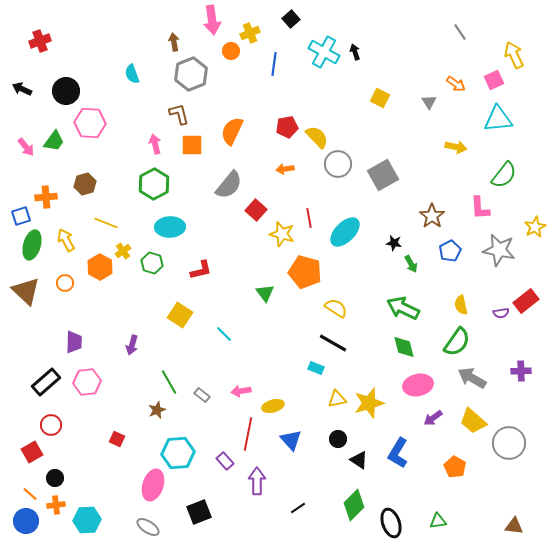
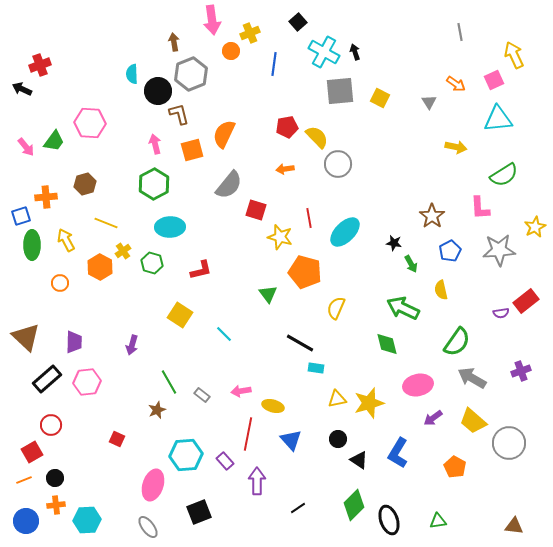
black square at (291, 19): moved 7 px right, 3 px down
gray line at (460, 32): rotated 24 degrees clockwise
red cross at (40, 41): moved 24 px down
cyan semicircle at (132, 74): rotated 18 degrees clockwise
black circle at (66, 91): moved 92 px right
orange semicircle at (232, 131): moved 8 px left, 3 px down
orange square at (192, 145): moved 5 px down; rotated 15 degrees counterclockwise
gray square at (383, 175): moved 43 px left, 84 px up; rotated 24 degrees clockwise
green semicircle at (504, 175): rotated 20 degrees clockwise
red square at (256, 210): rotated 25 degrees counterclockwise
yellow star at (282, 234): moved 2 px left, 3 px down
green ellipse at (32, 245): rotated 16 degrees counterclockwise
gray star at (499, 250): rotated 16 degrees counterclockwise
orange circle at (65, 283): moved 5 px left
brown triangle at (26, 291): moved 46 px down
green triangle at (265, 293): moved 3 px right, 1 px down
yellow semicircle at (461, 305): moved 20 px left, 15 px up
yellow semicircle at (336, 308): rotated 100 degrees counterclockwise
black line at (333, 343): moved 33 px left
green diamond at (404, 347): moved 17 px left, 3 px up
cyan rectangle at (316, 368): rotated 14 degrees counterclockwise
purple cross at (521, 371): rotated 18 degrees counterclockwise
black rectangle at (46, 382): moved 1 px right, 3 px up
yellow ellipse at (273, 406): rotated 30 degrees clockwise
cyan hexagon at (178, 453): moved 8 px right, 2 px down
orange line at (30, 494): moved 6 px left, 14 px up; rotated 63 degrees counterclockwise
black ellipse at (391, 523): moved 2 px left, 3 px up
gray ellipse at (148, 527): rotated 20 degrees clockwise
